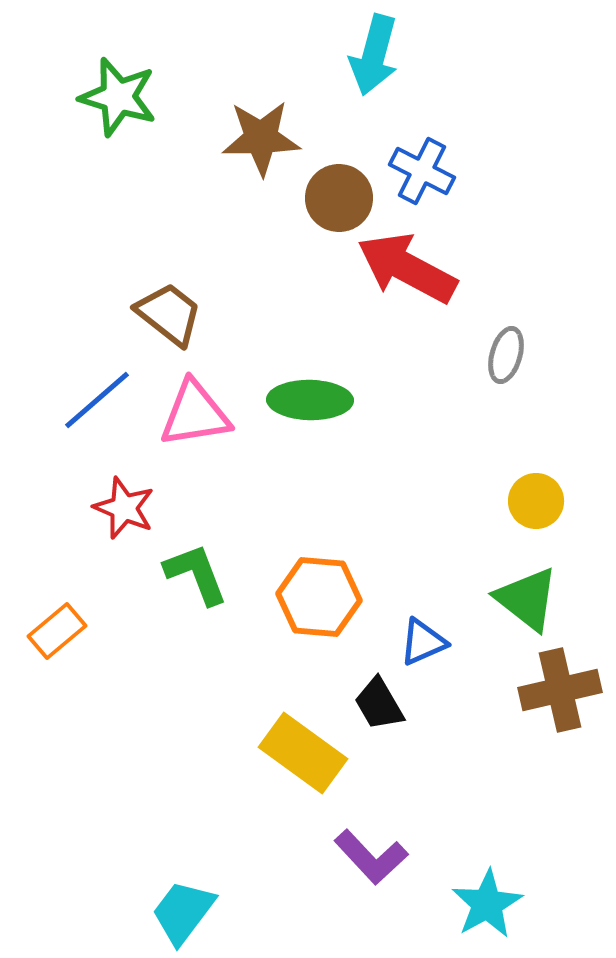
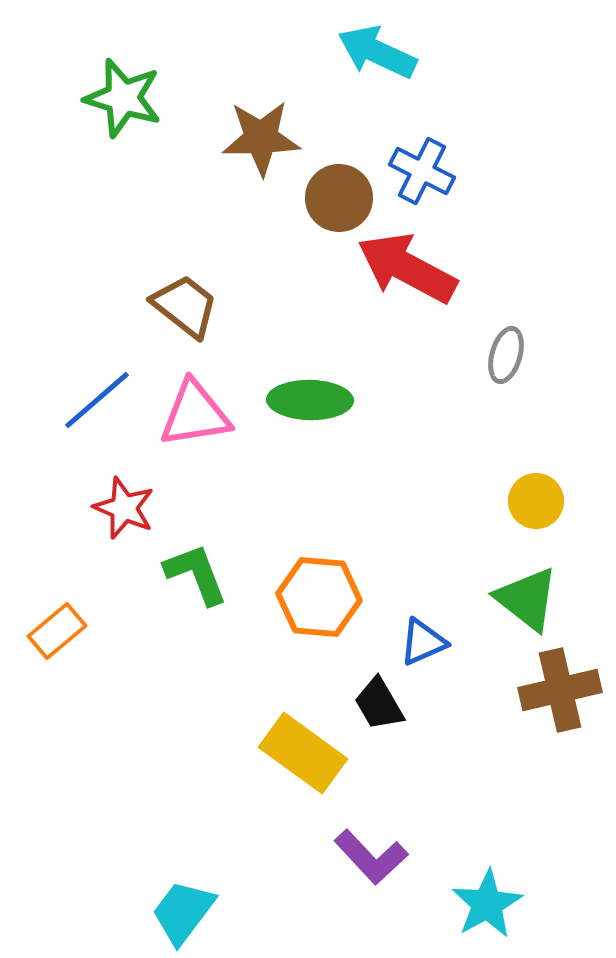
cyan arrow: moved 3 px right, 3 px up; rotated 100 degrees clockwise
green star: moved 5 px right, 1 px down
brown trapezoid: moved 16 px right, 8 px up
